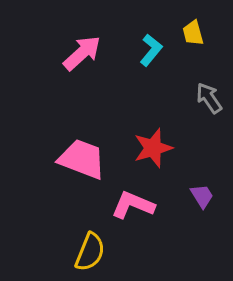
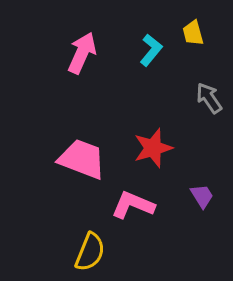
pink arrow: rotated 24 degrees counterclockwise
